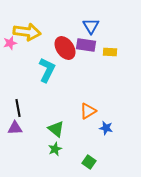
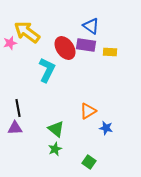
blue triangle: rotated 24 degrees counterclockwise
yellow arrow: rotated 152 degrees counterclockwise
